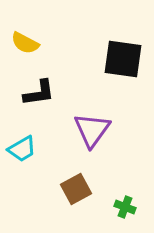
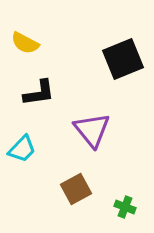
black square: rotated 30 degrees counterclockwise
purple triangle: rotated 15 degrees counterclockwise
cyan trapezoid: rotated 16 degrees counterclockwise
